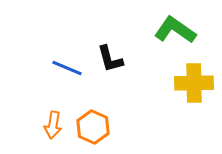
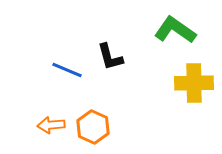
black L-shape: moved 2 px up
blue line: moved 2 px down
orange arrow: moved 2 px left; rotated 76 degrees clockwise
